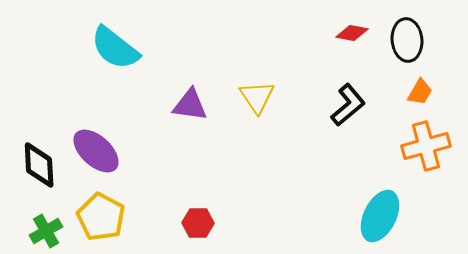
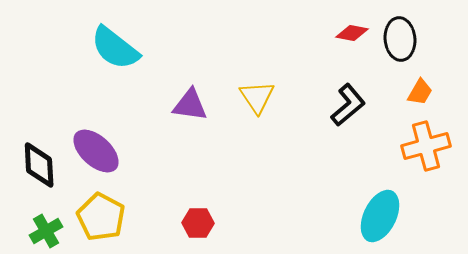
black ellipse: moved 7 px left, 1 px up
